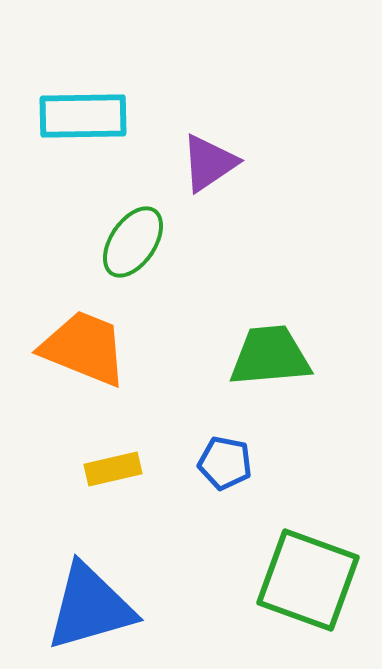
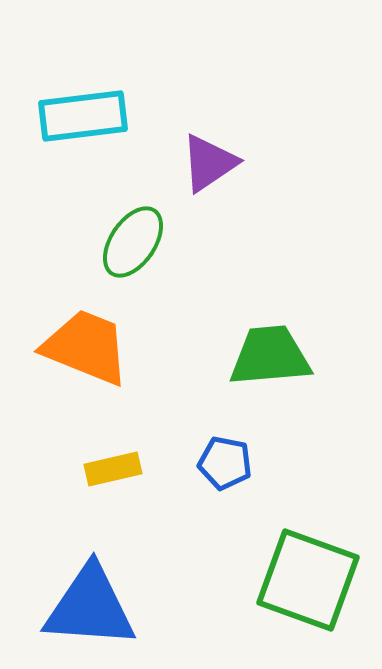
cyan rectangle: rotated 6 degrees counterclockwise
orange trapezoid: moved 2 px right, 1 px up
blue triangle: rotated 20 degrees clockwise
